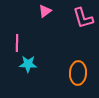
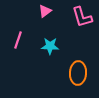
pink L-shape: moved 1 px left, 1 px up
pink line: moved 1 px right, 3 px up; rotated 18 degrees clockwise
cyan star: moved 22 px right, 18 px up
